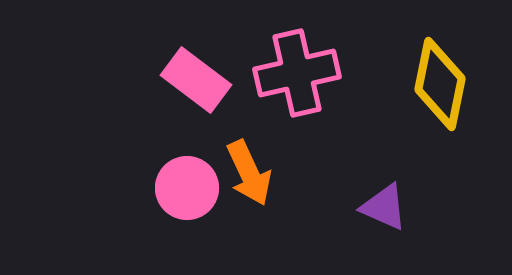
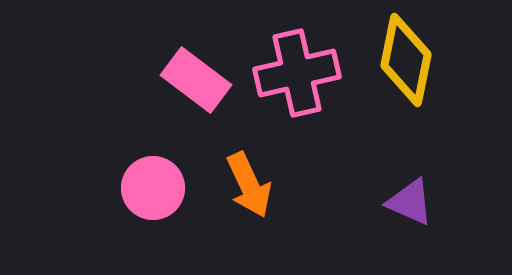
yellow diamond: moved 34 px left, 24 px up
orange arrow: moved 12 px down
pink circle: moved 34 px left
purple triangle: moved 26 px right, 5 px up
